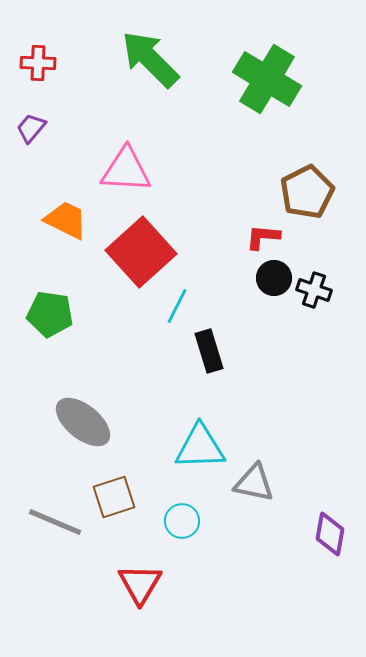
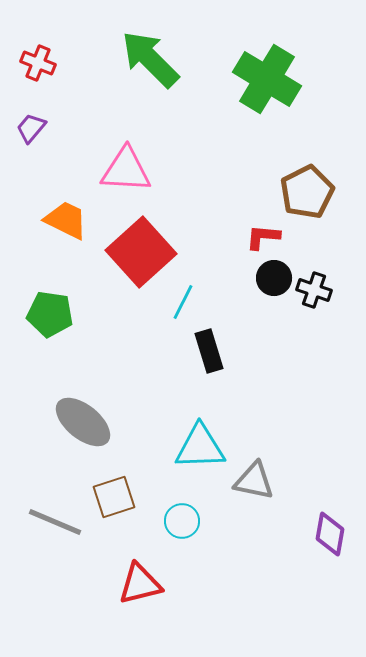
red cross: rotated 20 degrees clockwise
cyan line: moved 6 px right, 4 px up
gray triangle: moved 2 px up
red triangle: rotated 45 degrees clockwise
